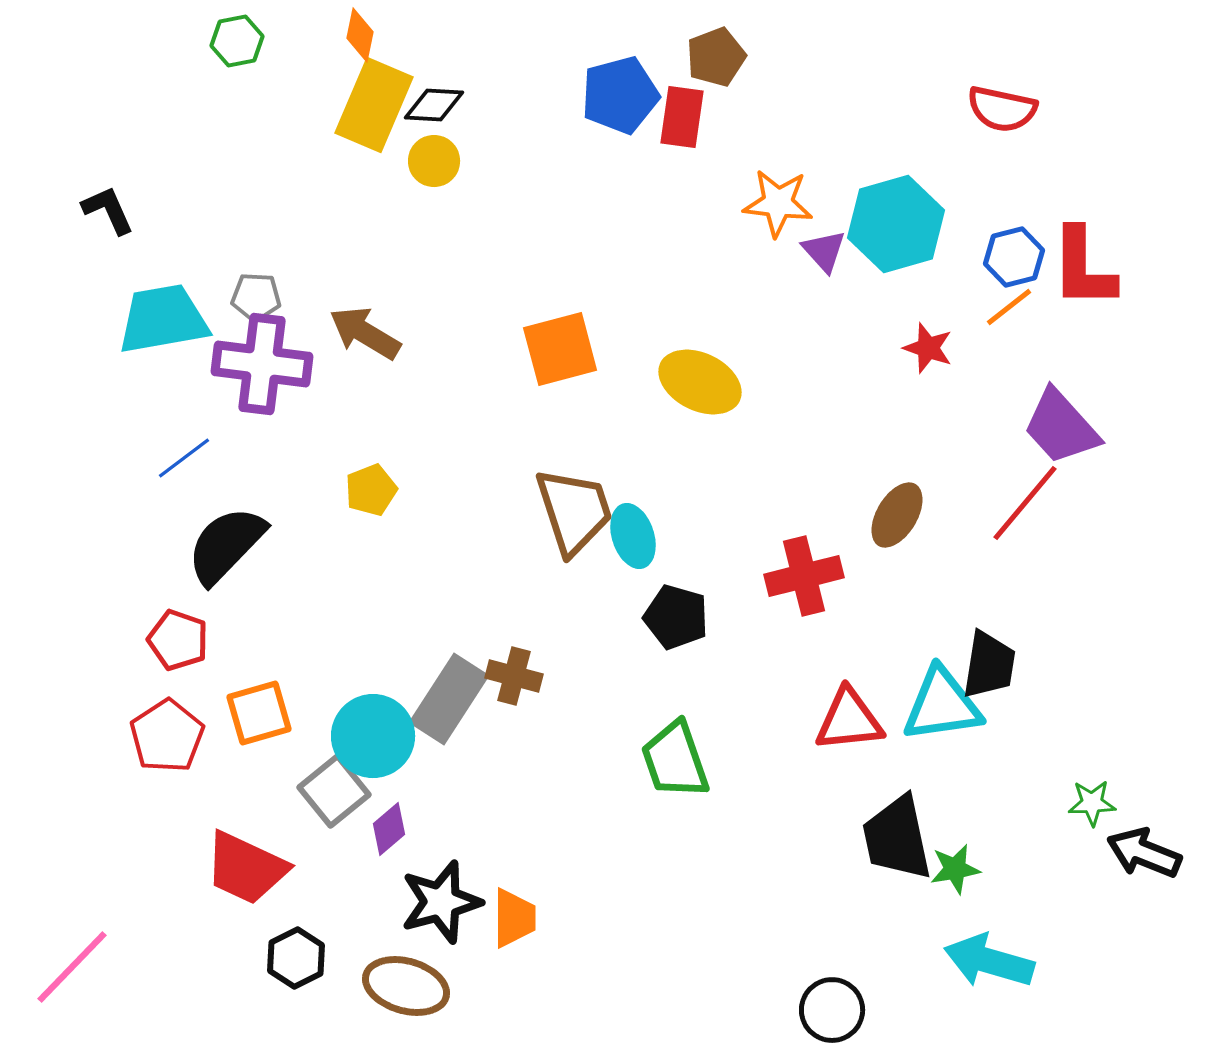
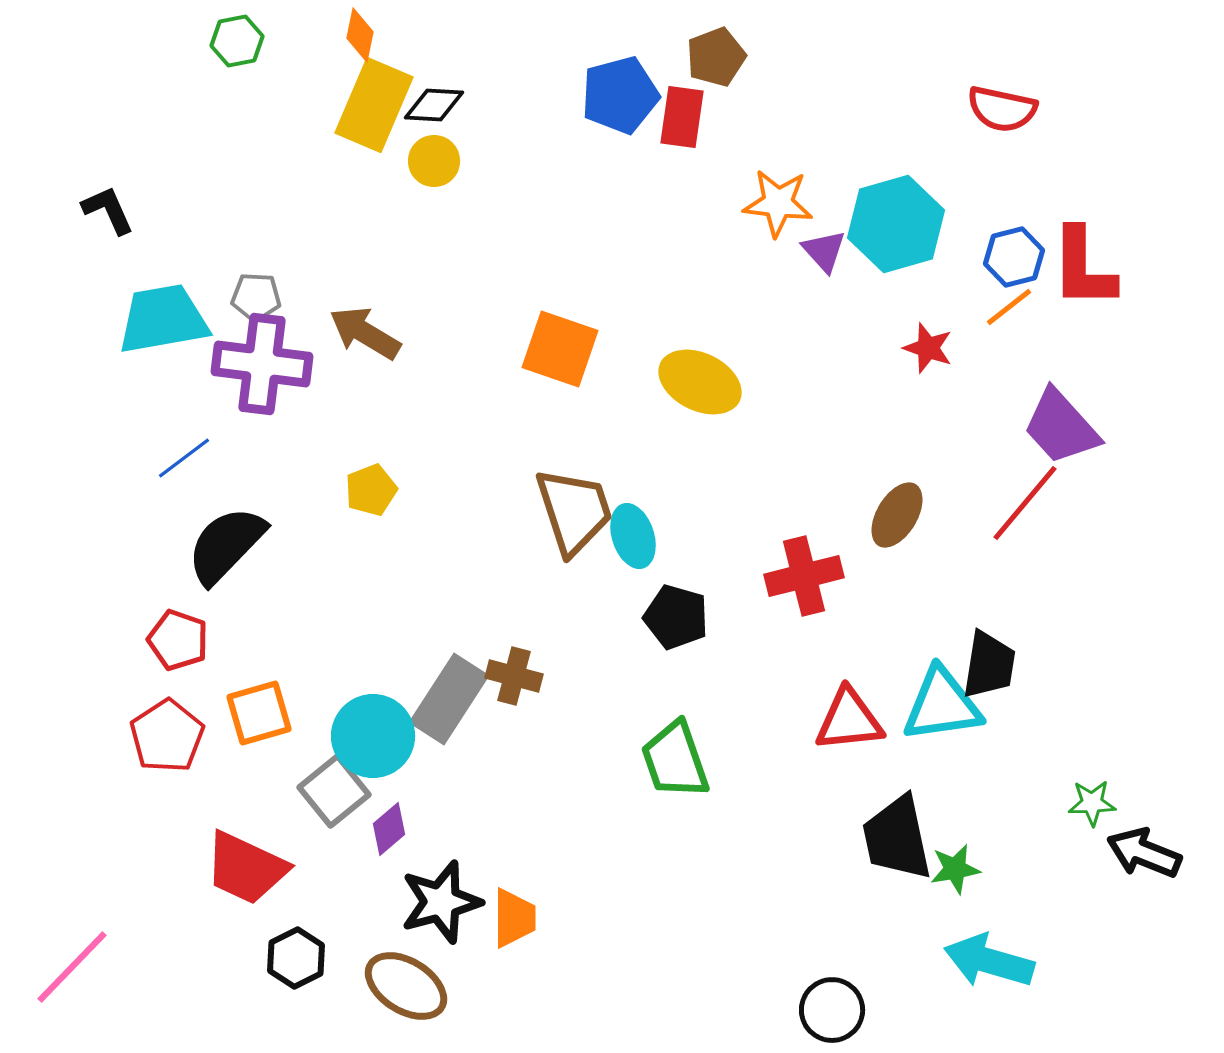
orange square at (560, 349): rotated 34 degrees clockwise
brown ellipse at (406, 986): rotated 16 degrees clockwise
